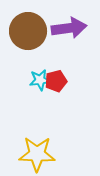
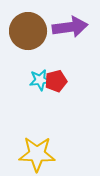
purple arrow: moved 1 px right, 1 px up
